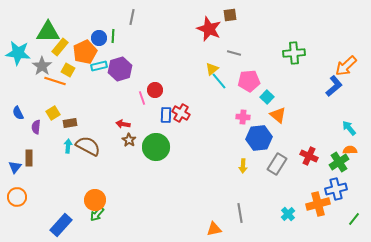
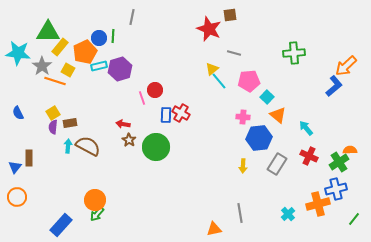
purple semicircle at (36, 127): moved 17 px right
cyan arrow at (349, 128): moved 43 px left
